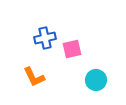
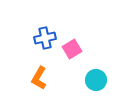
pink square: rotated 18 degrees counterclockwise
orange L-shape: moved 5 px right, 1 px down; rotated 55 degrees clockwise
